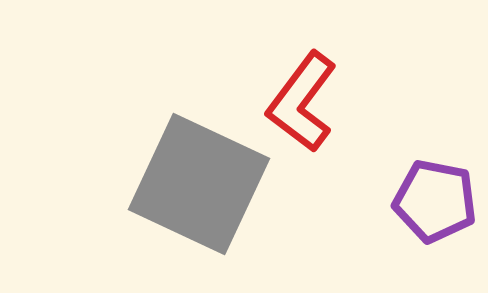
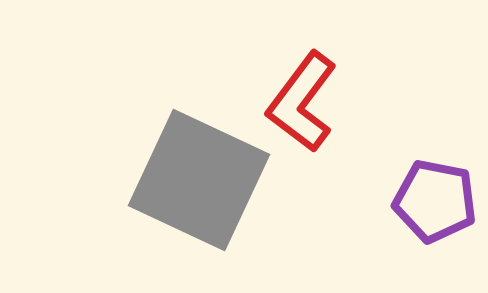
gray square: moved 4 px up
